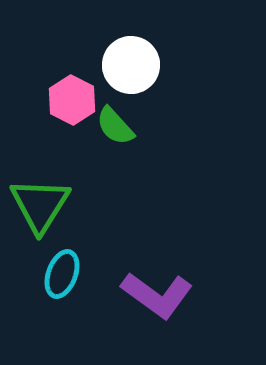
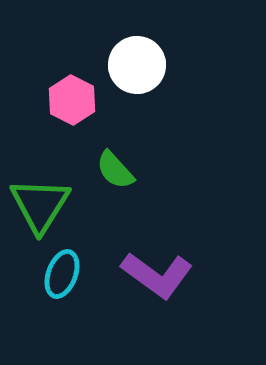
white circle: moved 6 px right
green semicircle: moved 44 px down
purple L-shape: moved 20 px up
